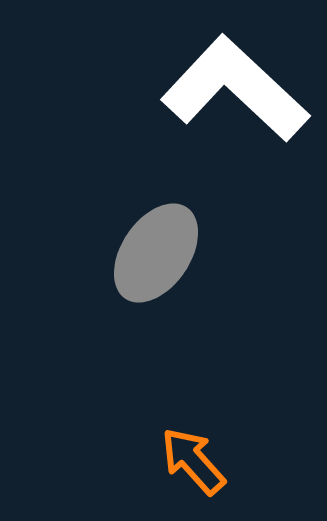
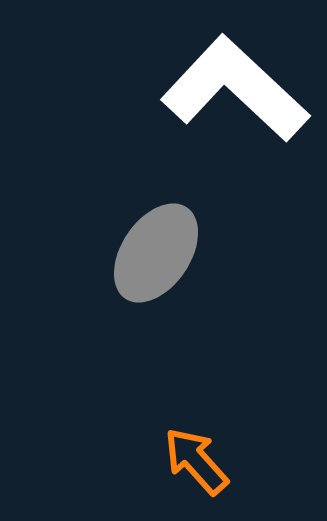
orange arrow: moved 3 px right
